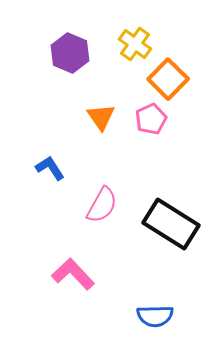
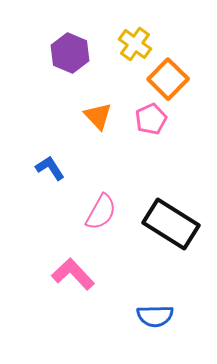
orange triangle: moved 3 px left, 1 px up; rotated 8 degrees counterclockwise
pink semicircle: moved 1 px left, 7 px down
